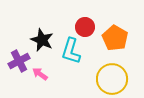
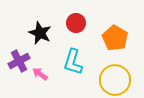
red circle: moved 9 px left, 4 px up
black star: moved 2 px left, 7 px up
cyan L-shape: moved 2 px right, 11 px down
yellow circle: moved 3 px right, 1 px down
